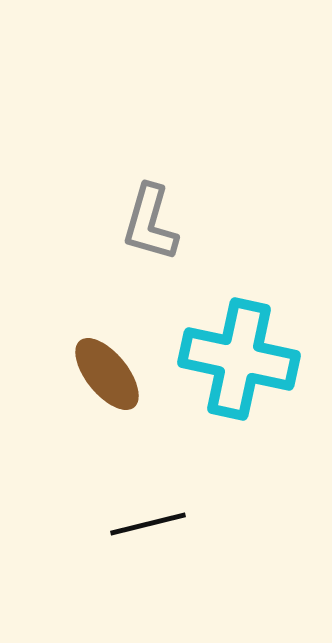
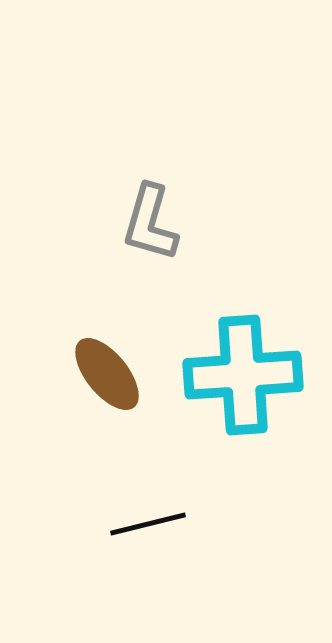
cyan cross: moved 4 px right, 16 px down; rotated 16 degrees counterclockwise
